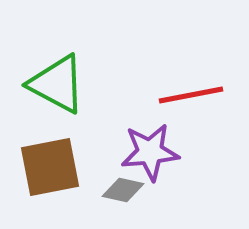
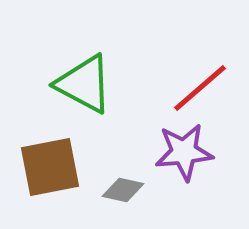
green triangle: moved 27 px right
red line: moved 9 px right, 7 px up; rotated 30 degrees counterclockwise
purple star: moved 34 px right
